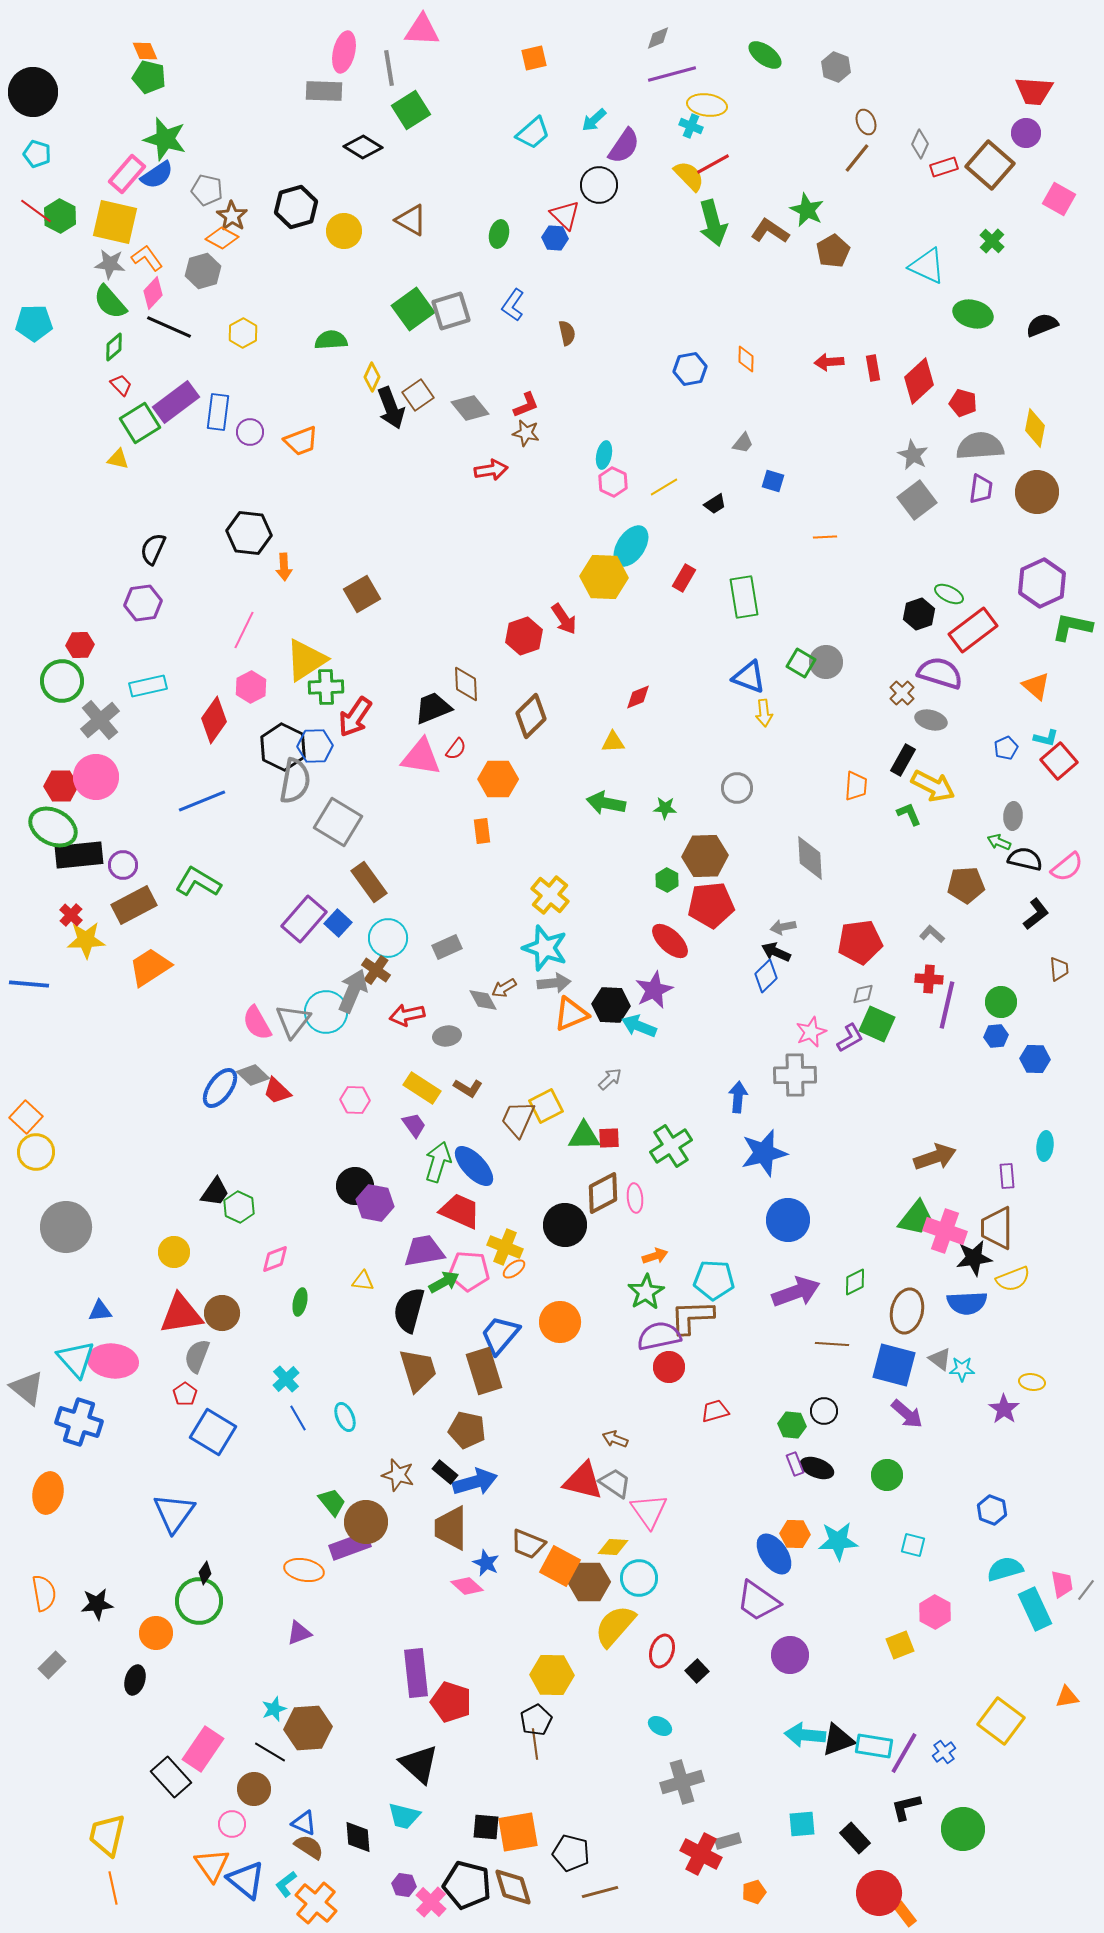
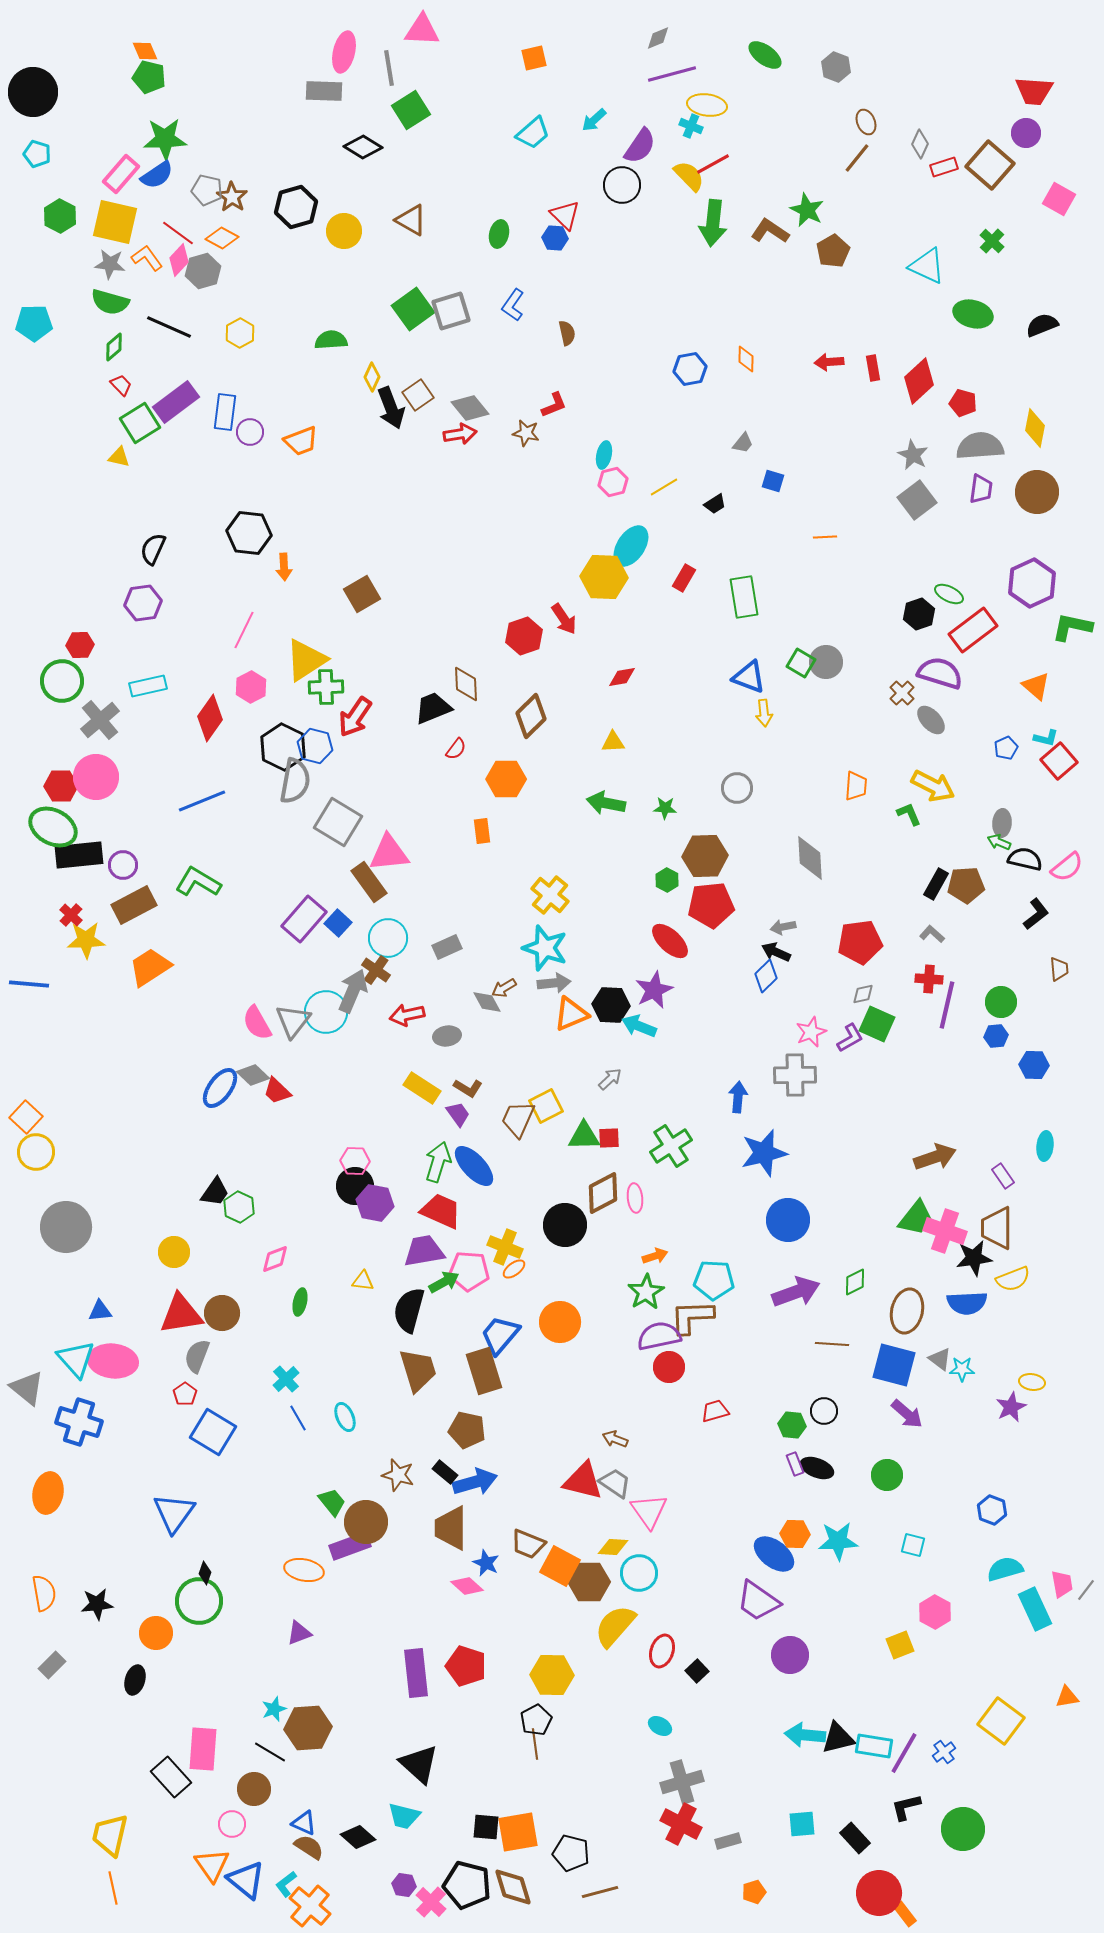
green star at (165, 139): rotated 18 degrees counterclockwise
purple semicircle at (624, 146): moved 16 px right
pink rectangle at (127, 174): moved 6 px left
black circle at (599, 185): moved 23 px right
red line at (36, 211): moved 142 px right, 22 px down
brown star at (232, 216): moved 19 px up
green arrow at (713, 223): rotated 21 degrees clockwise
pink diamond at (153, 293): moved 26 px right, 33 px up
green semicircle at (110, 302): rotated 33 degrees counterclockwise
yellow hexagon at (243, 333): moved 3 px left
red L-shape at (526, 405): moved 28 px right
blue rectangle at (218, 412): moved 7 px right
yellow triangle at (118, 459): moved 1 px right, 2 px up
red arrow at (491, 470): moved 31 px left, 36 px up
pink hexagon at (613, 482): rotated 20 degrees clockwise
purple hexagon at (1042, 583): moved 10 px left
red diamond at (638, 697): moved 16 px left, 20 px up; rotated 12 degrees clockwise
red diamond at (214, 720): moved 4 px left, 2 px up
gray ellipse at (931, 720): rotated 32 degrees clockwise
blue hexagon at (315, 746): rotated 16 degrees clockwise
pink triangle at (421, 757): moved 32 px left, 96 px down; rotated 15 degrees counterclockwise
black rectangle at (903, 760): moved 33 px right, 124 px down
orange hexagon at (498, 779): moved 8 px right
gray ellipse at (1013, 816): moved 11 px left, 7 px down
gray diamond at (483, 1000): moved 4 px right, 2 px down
blue hexagon at (1035, 1059): moved 1 px left, 6 px down
pink hexagon at (355, 1100): moved 61 px down
purple trapezoid at (414, 1125): moved 44 px right, 11 px up
purple rectangle at (1007, 1176): moved 4 px left; rotated 30 degrees counterclockwise
red trapezoid at (460, 1211): moved 19 px left
purple star at (1004, 1409): moved 7 px right, 2 px up; rotated 12 degrees clockwise
blue ellipse at (774, 1554): rotated 18 degrees counterclockwise
black diamond at (205, 1573): rotated 15 degrees counterclockwise
cyan circle at (639, 1578): moved 5 px up
red pentagon at (451, 1702): moved 15 px right, 36 px up
black triangle at (838, 1740): moved 2 px up; rotated 6 degrees clockwise
pink rectangle at (203, 1749): rotated 30 degrees counterclockwise
yellow trapezoid at (107, 1835): moved 3 px right
black diamond at (358, 1837): rotated 44 degrees counterclockwise
red cross at (701, 1854): moved 20 px left, 30 px up
orange cross at (316, 1903): moved 6 px left, 3 px down
